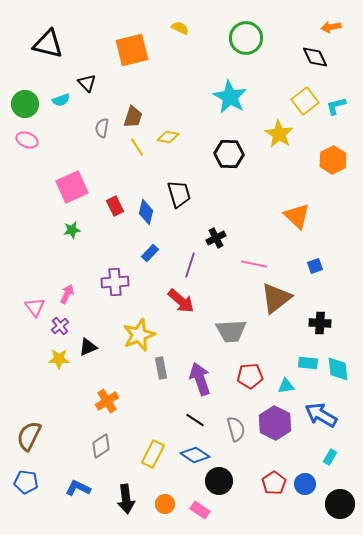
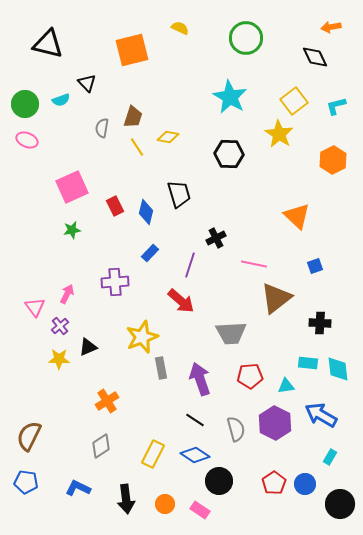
yellow square at (305, 101): moved 11 px left
gray trapezoid at (231, 331): moved 2 px down
yellow star at (139, 335): moved 3 px right, 2 px down
